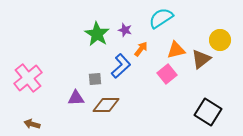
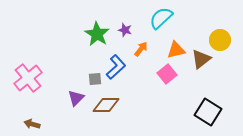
cyan semicircle: rotated 10 degrees counterclockwise
blue L-shape: moved 5 px left, 1 px down
purple triangle: rotated 42 degrees counterclockwise
